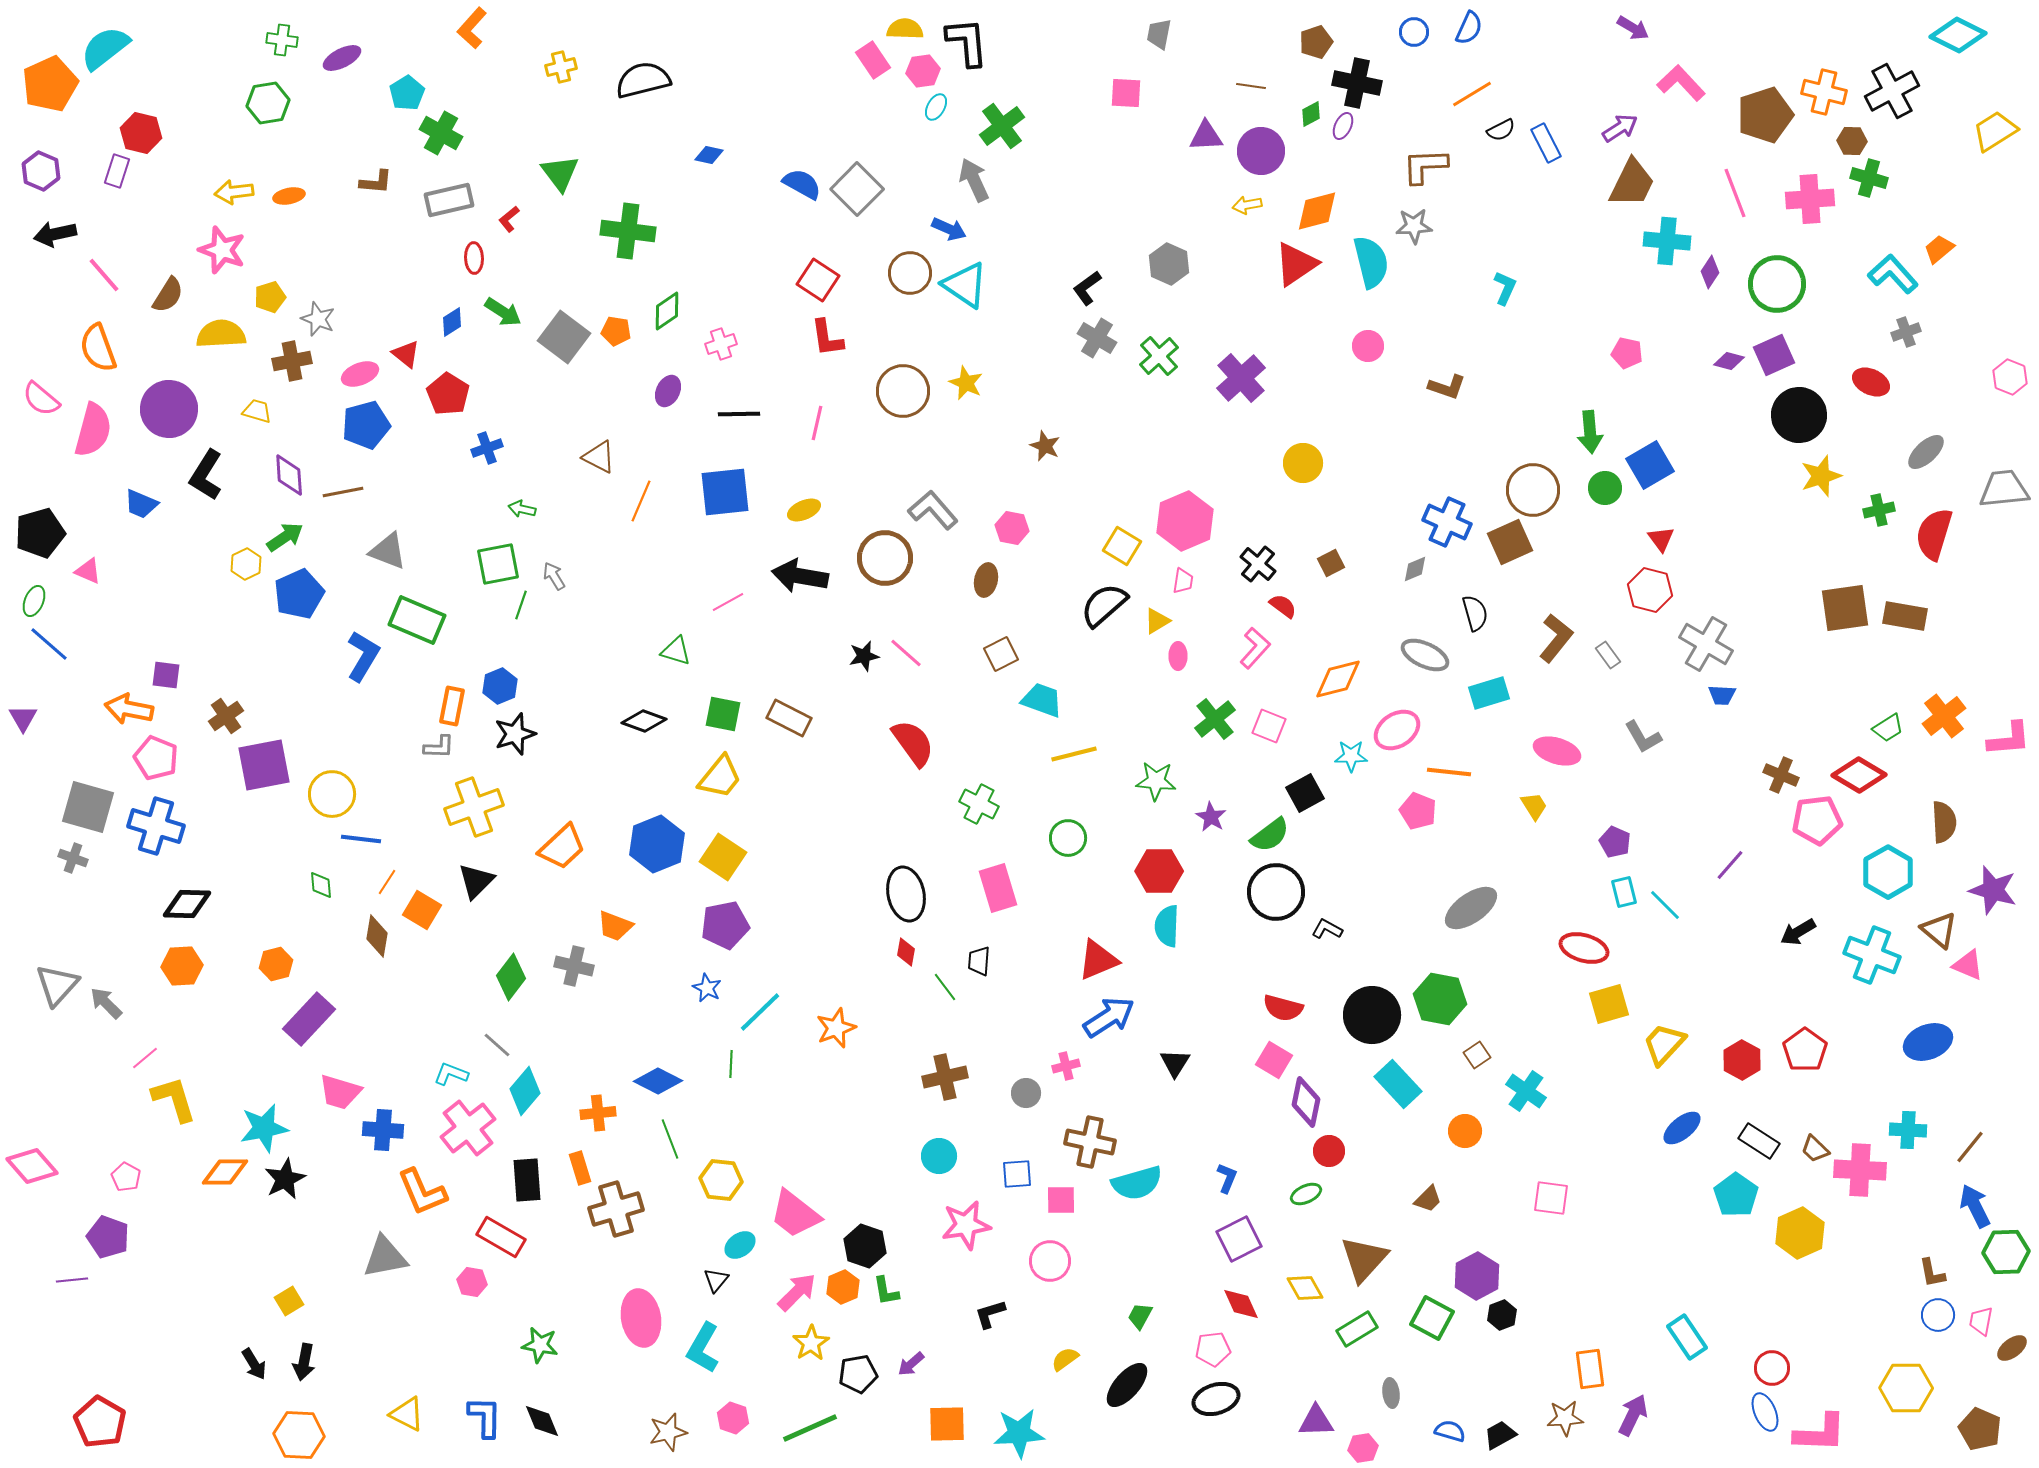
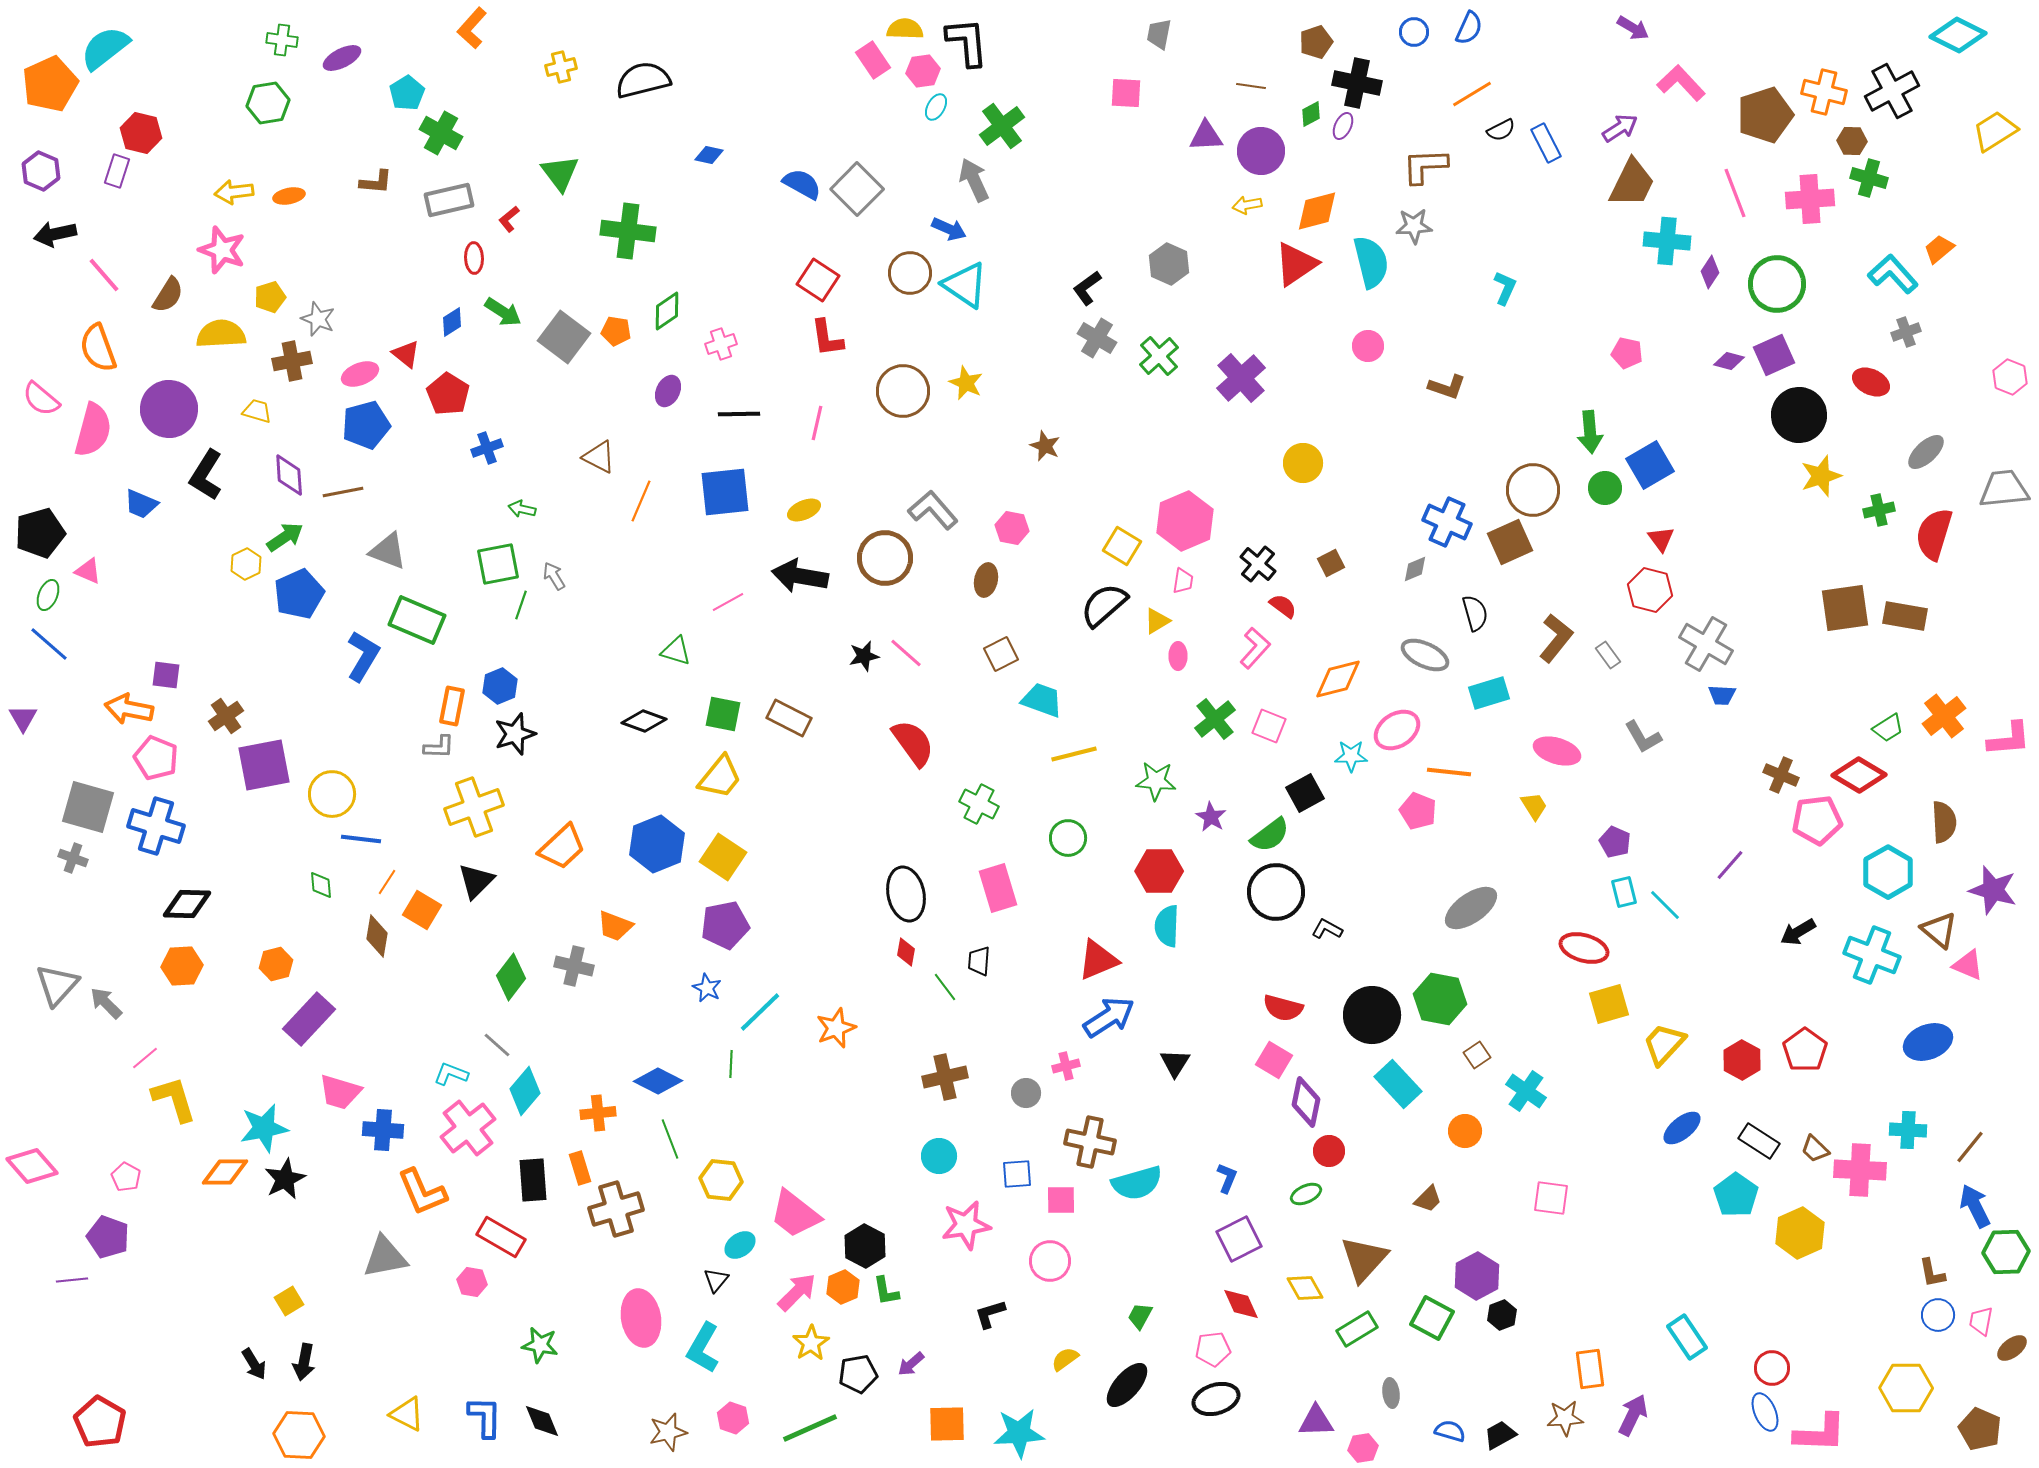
green ellipse at (34, 601): moved 14 px right, 6 px up
black rectangle at (527, 1180): moved 6 px right
black hexagon at (865, 1246): rotated 9 degrees clockwise
